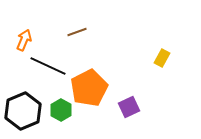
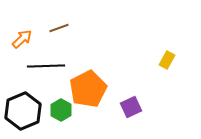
brown line: moved 18 px left, 4 px up
orange arrow: moved 2 px left, 1 px up; rotated 25 degrees clockwise
yellow rectangle: moved 5 px right, 2 px down
black line: moved 2 px left; rotated 27 degrees counterclockwise
orange pentagon: moved 1 px left, 1 px down
purple square: moved 2 px right
